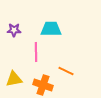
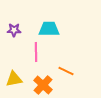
cyan trapezoid: moved 2 px left
orange cross: rotated 24 degrees clockwise
